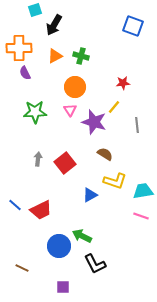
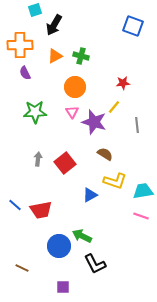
orange cross: moved 1 px right, 3 px up
pink triangle: moved 2 px right, 2 px down
red trapezoid: rotated 15 degrees clockwise
